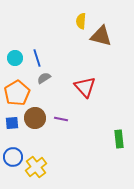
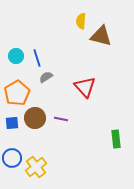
cyan circle: moved 1 px right, 2 px up
gray semicircle: moved 2 px right, 1 px up
green rectangle: moved 3 px left
blue circle: moved 1 px left, 1 px down
